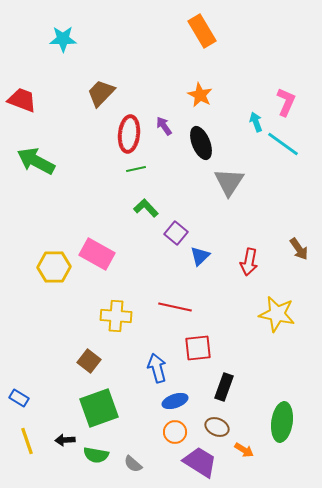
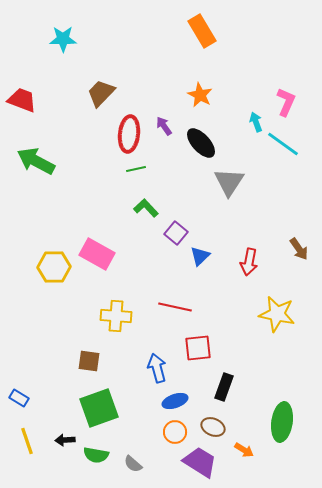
black ellipse: rotated 20 degrees counterclockwise
brown square: rotated 30 degrees counterclockwise
brown ellipse: moved 4 px left
